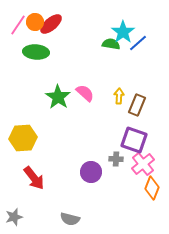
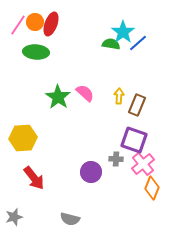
red ellipse: rotated 30 degrees counterclockwise
